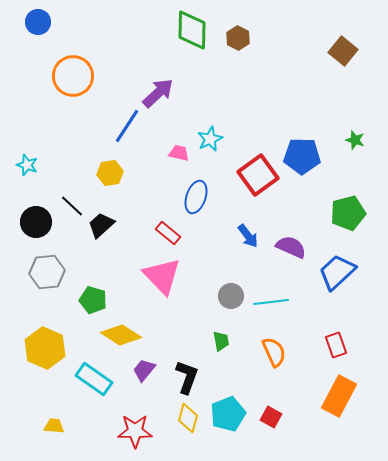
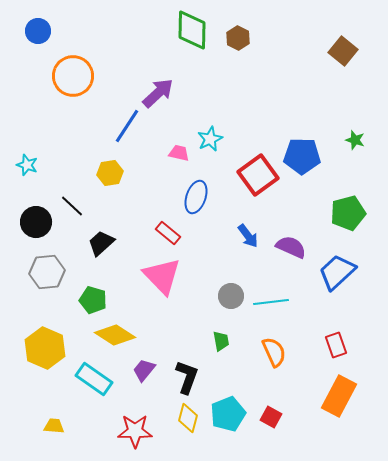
blue circle at (38, 22): moved 9 px down
black trapezoid at (101, 225): moved 18 px down
yellow diamond at (121, 335): moved 6 px left
